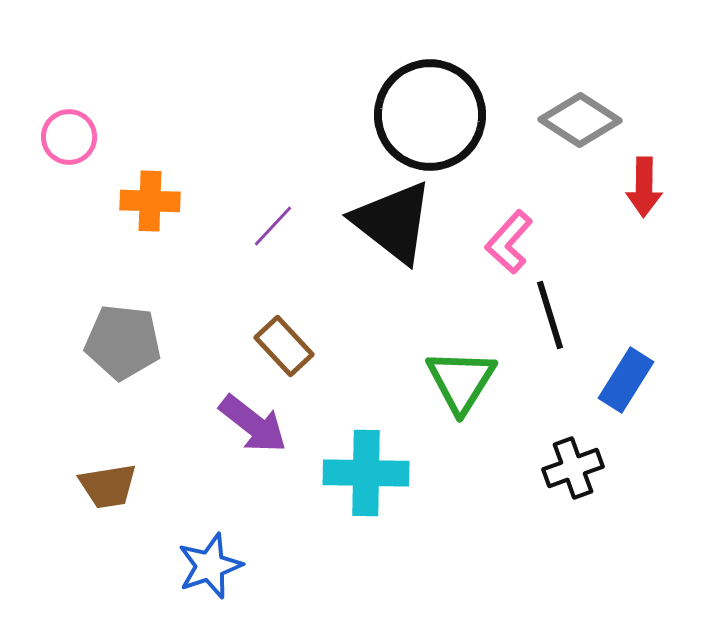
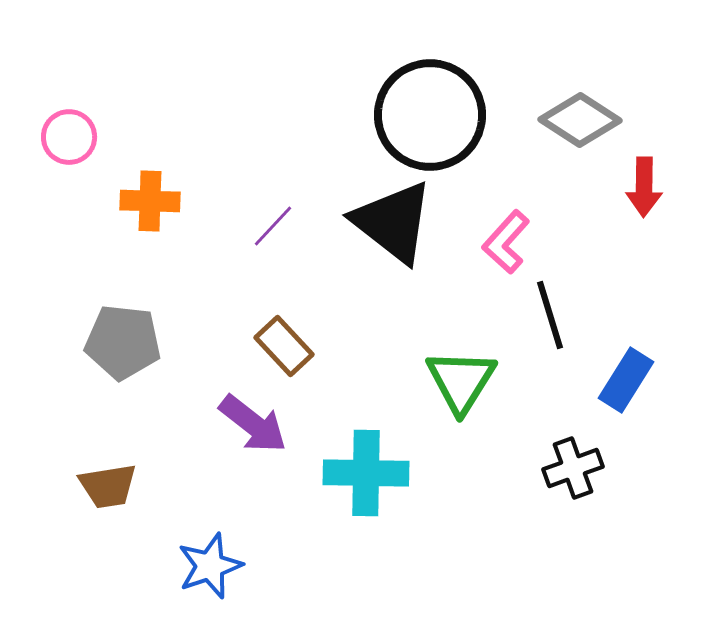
pink L-shape: moved 3 px left
